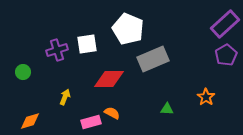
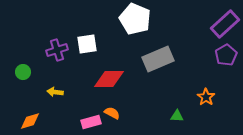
white pentagon: moved 7 px right, 10 px up
gray rectangle: moved 5 px right
yellow arrow: moved 10 px left, 5 px up; rotated 105 degrees counterclockwise
green triangle: moved 10 px right, 7 px down
